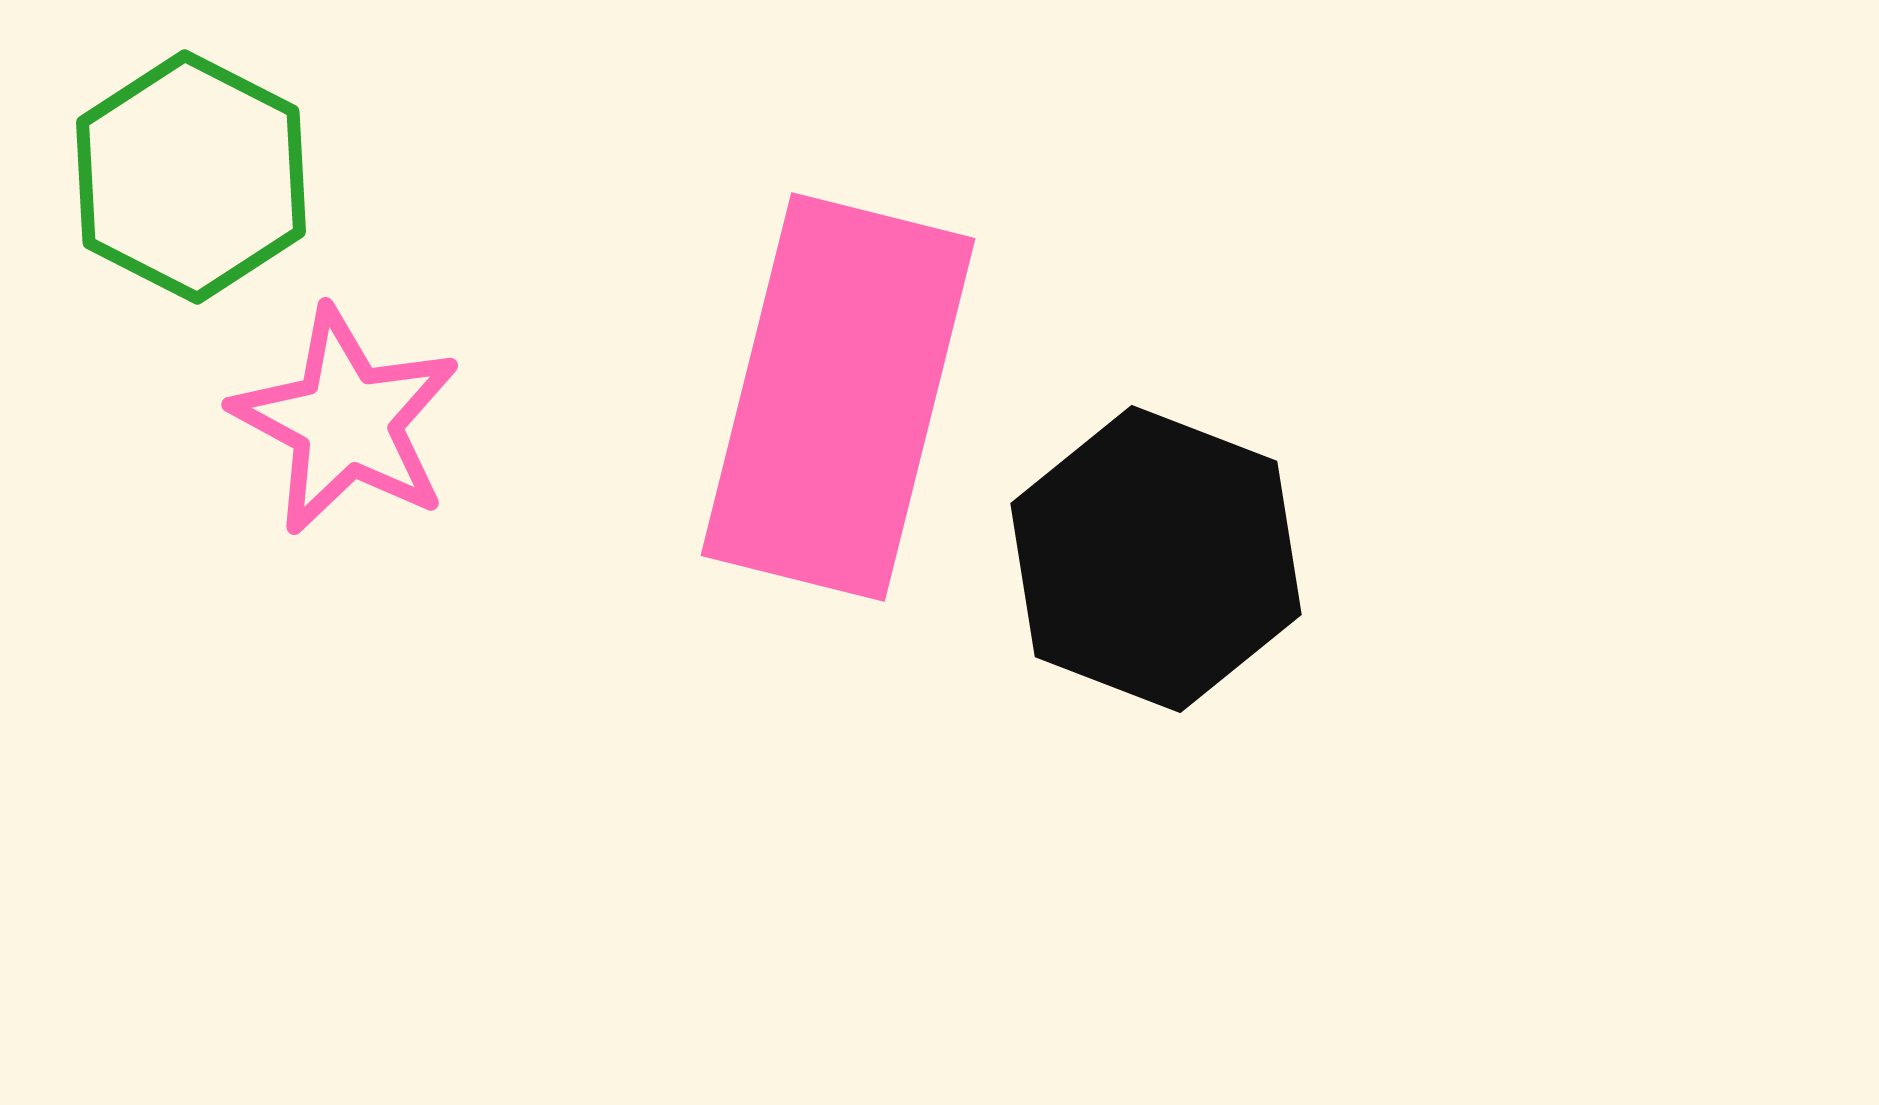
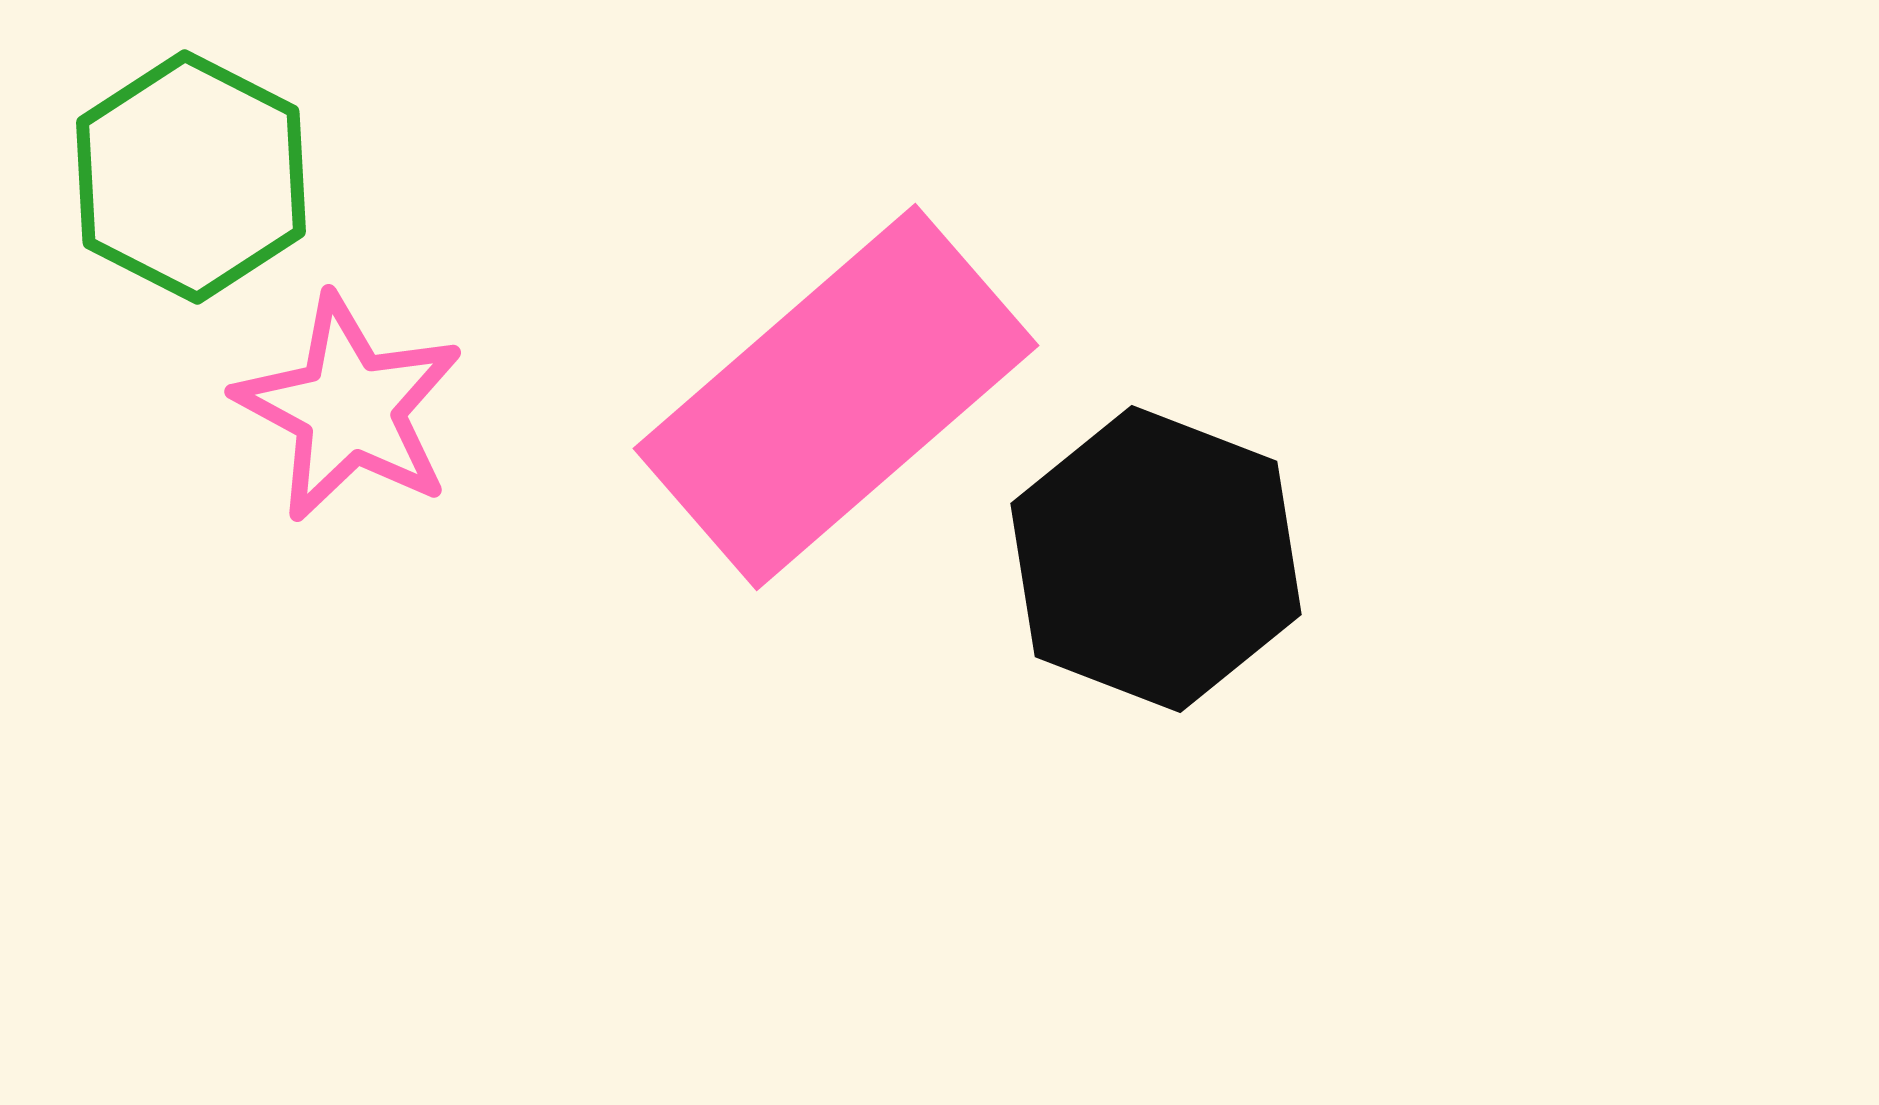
pink rectangle: moved 2 px left; rotated 35 degrees clockwise
pink star: moved 3 px right, 13 px up
